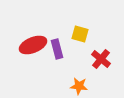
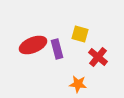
red cross: moved 3 px left, 2 px up
orange star: moved 1 px left, 2 px up
